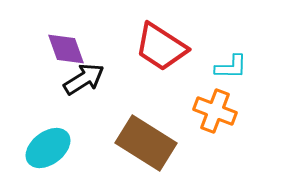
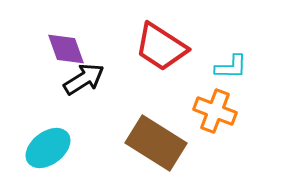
brown rectangle: moved 10 px right
